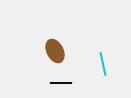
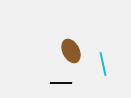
brown ellipse: moved 16 px right
